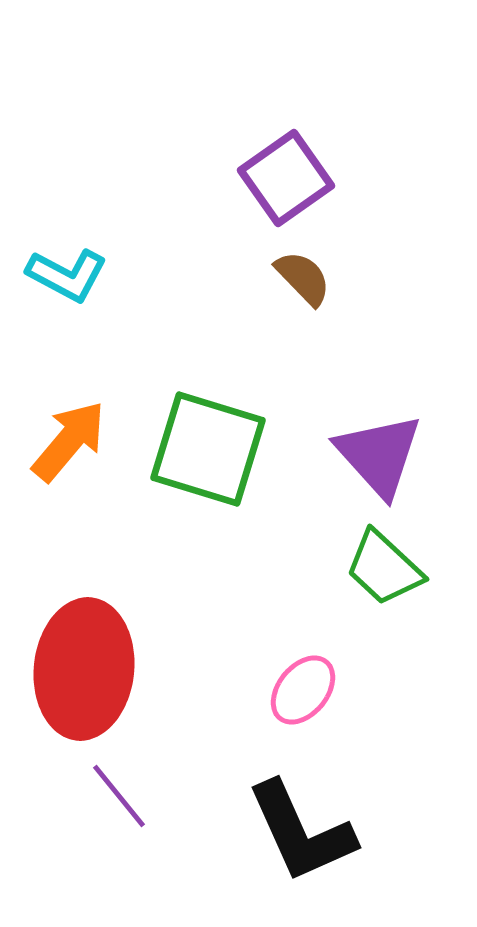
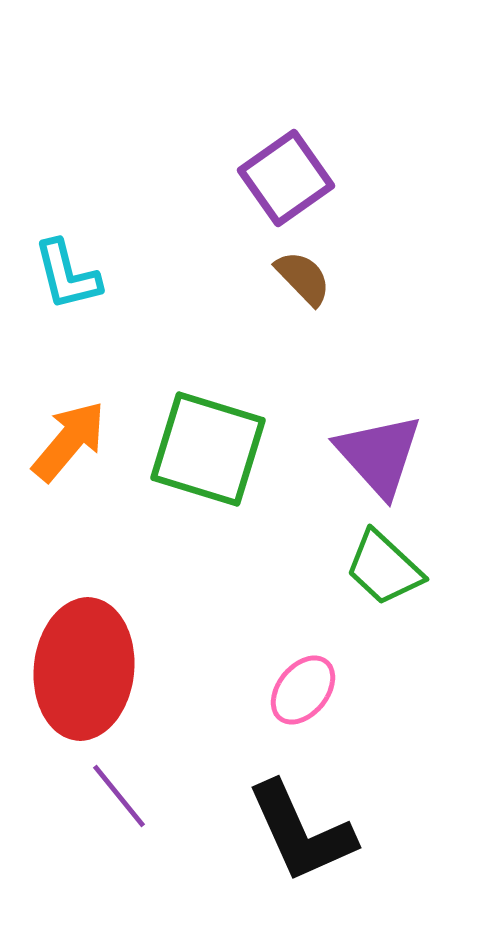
cyan L-shape: rotated 48 degrees clockwise
